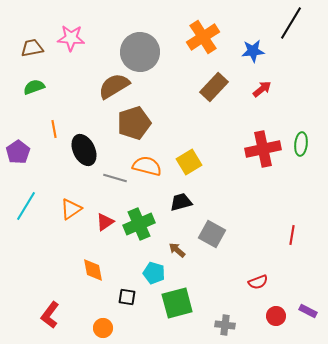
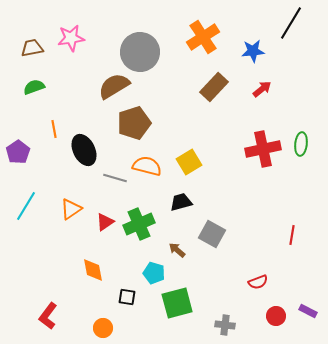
pink star: rotated 12 degrees counterclockwise
red L-shape: moved 2 px left, 1 px down
